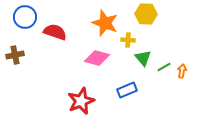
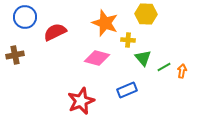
red semicircle: rotated 45 degrees counterclockwise
